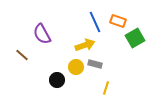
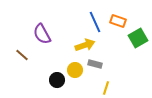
green square: moved 3 px right
yellow circle: moved 1 px left, 3 px down
